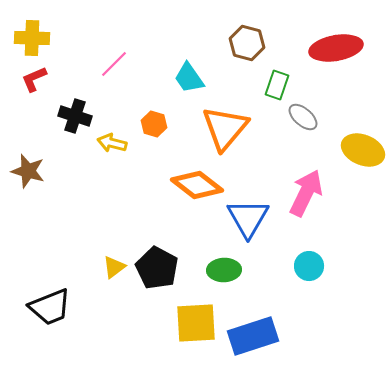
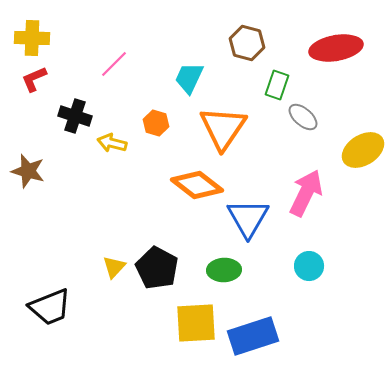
cyan trapezoid: rotated 60 degrees clockwise
orange hexagon: moved 2 px right, 1 px up
orange triangle: moved 2 px left; rotated 6 degrees counterclockwise
yellow ellipse: rotated 54 degrees counterclockwise
yellow triangle: rotated 10 degrees counterclockwise
